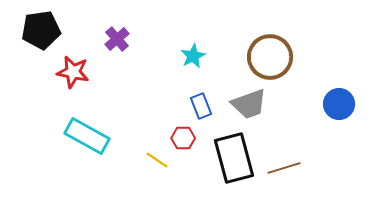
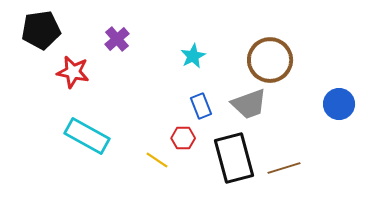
brown circle: moved 3 px down
